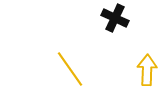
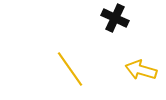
yellow arrow: moved 6 px left; rotated 76 degrees counterclockwise
